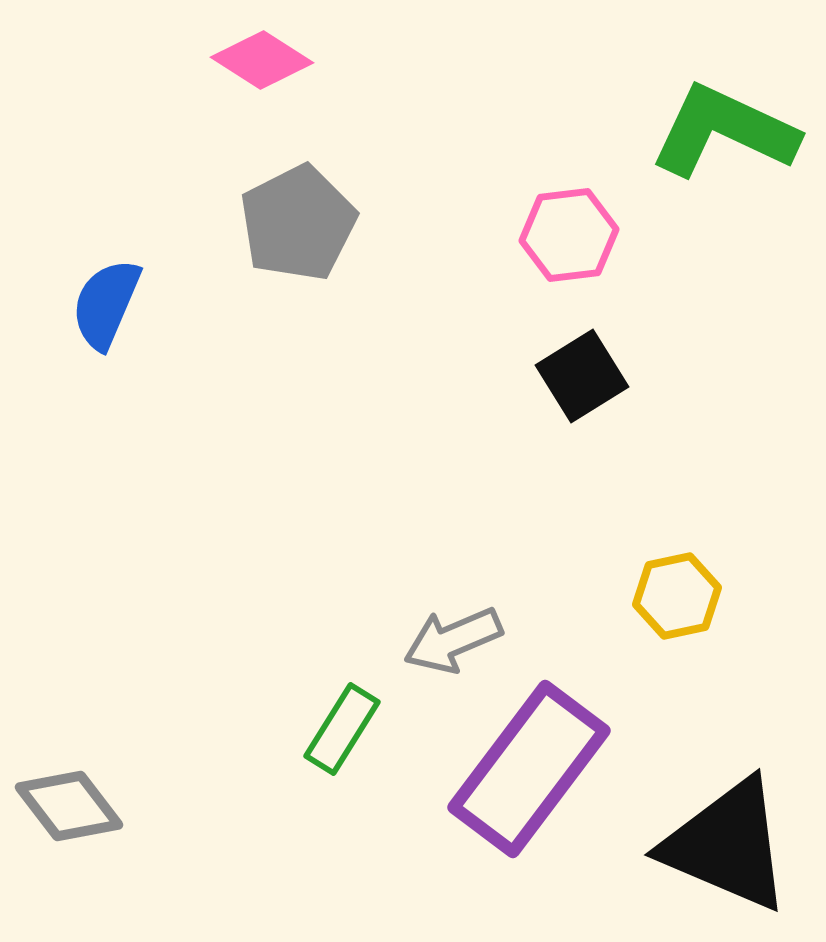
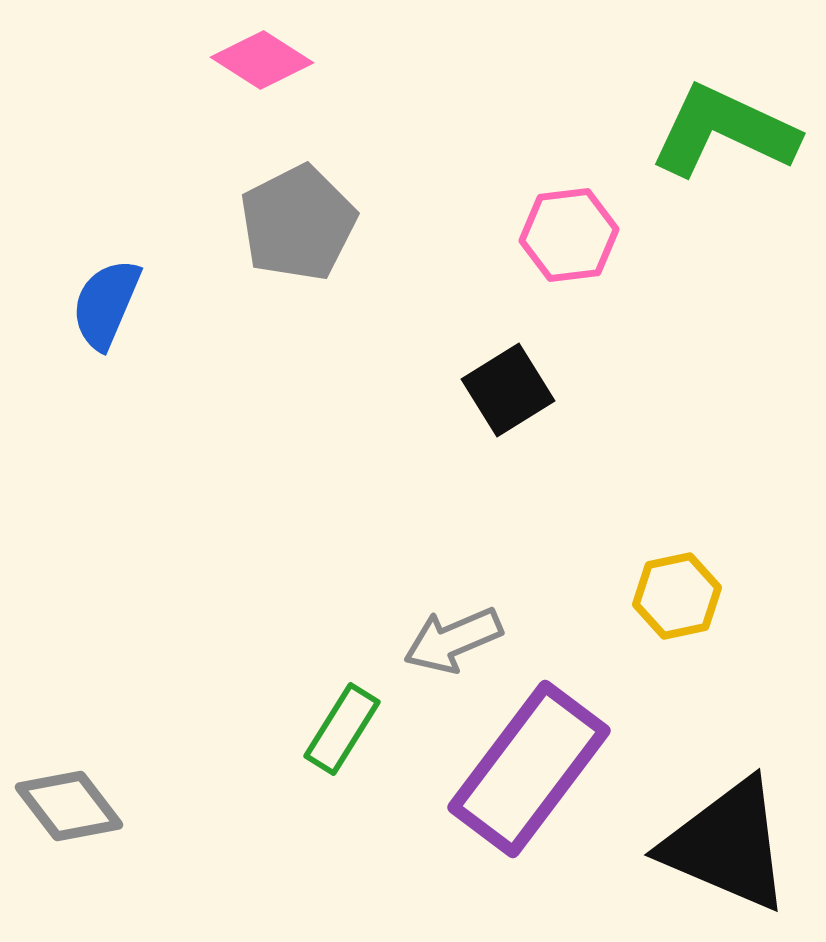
black square: moved 74 px left, 14 px down
